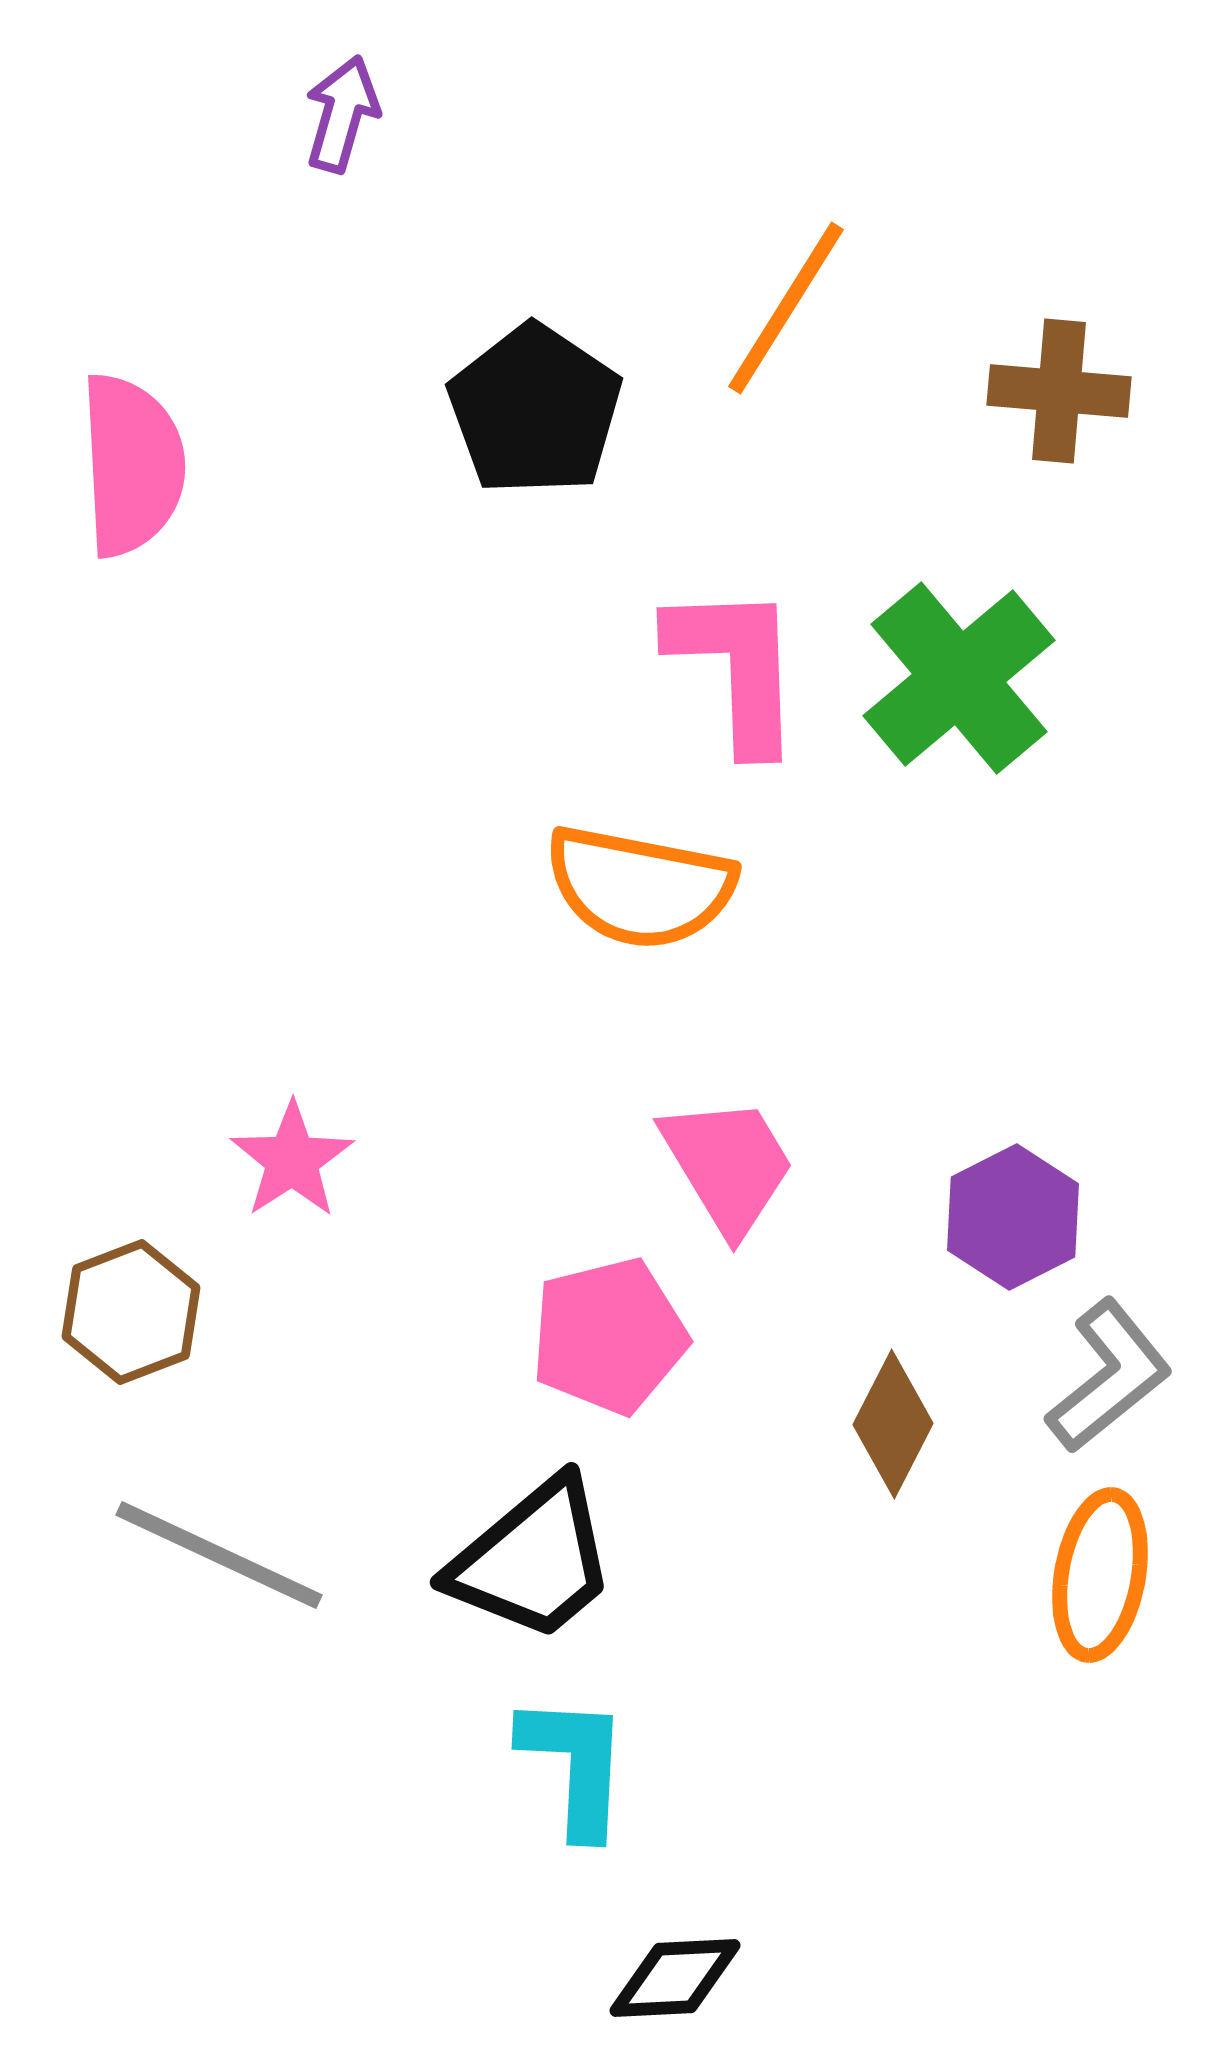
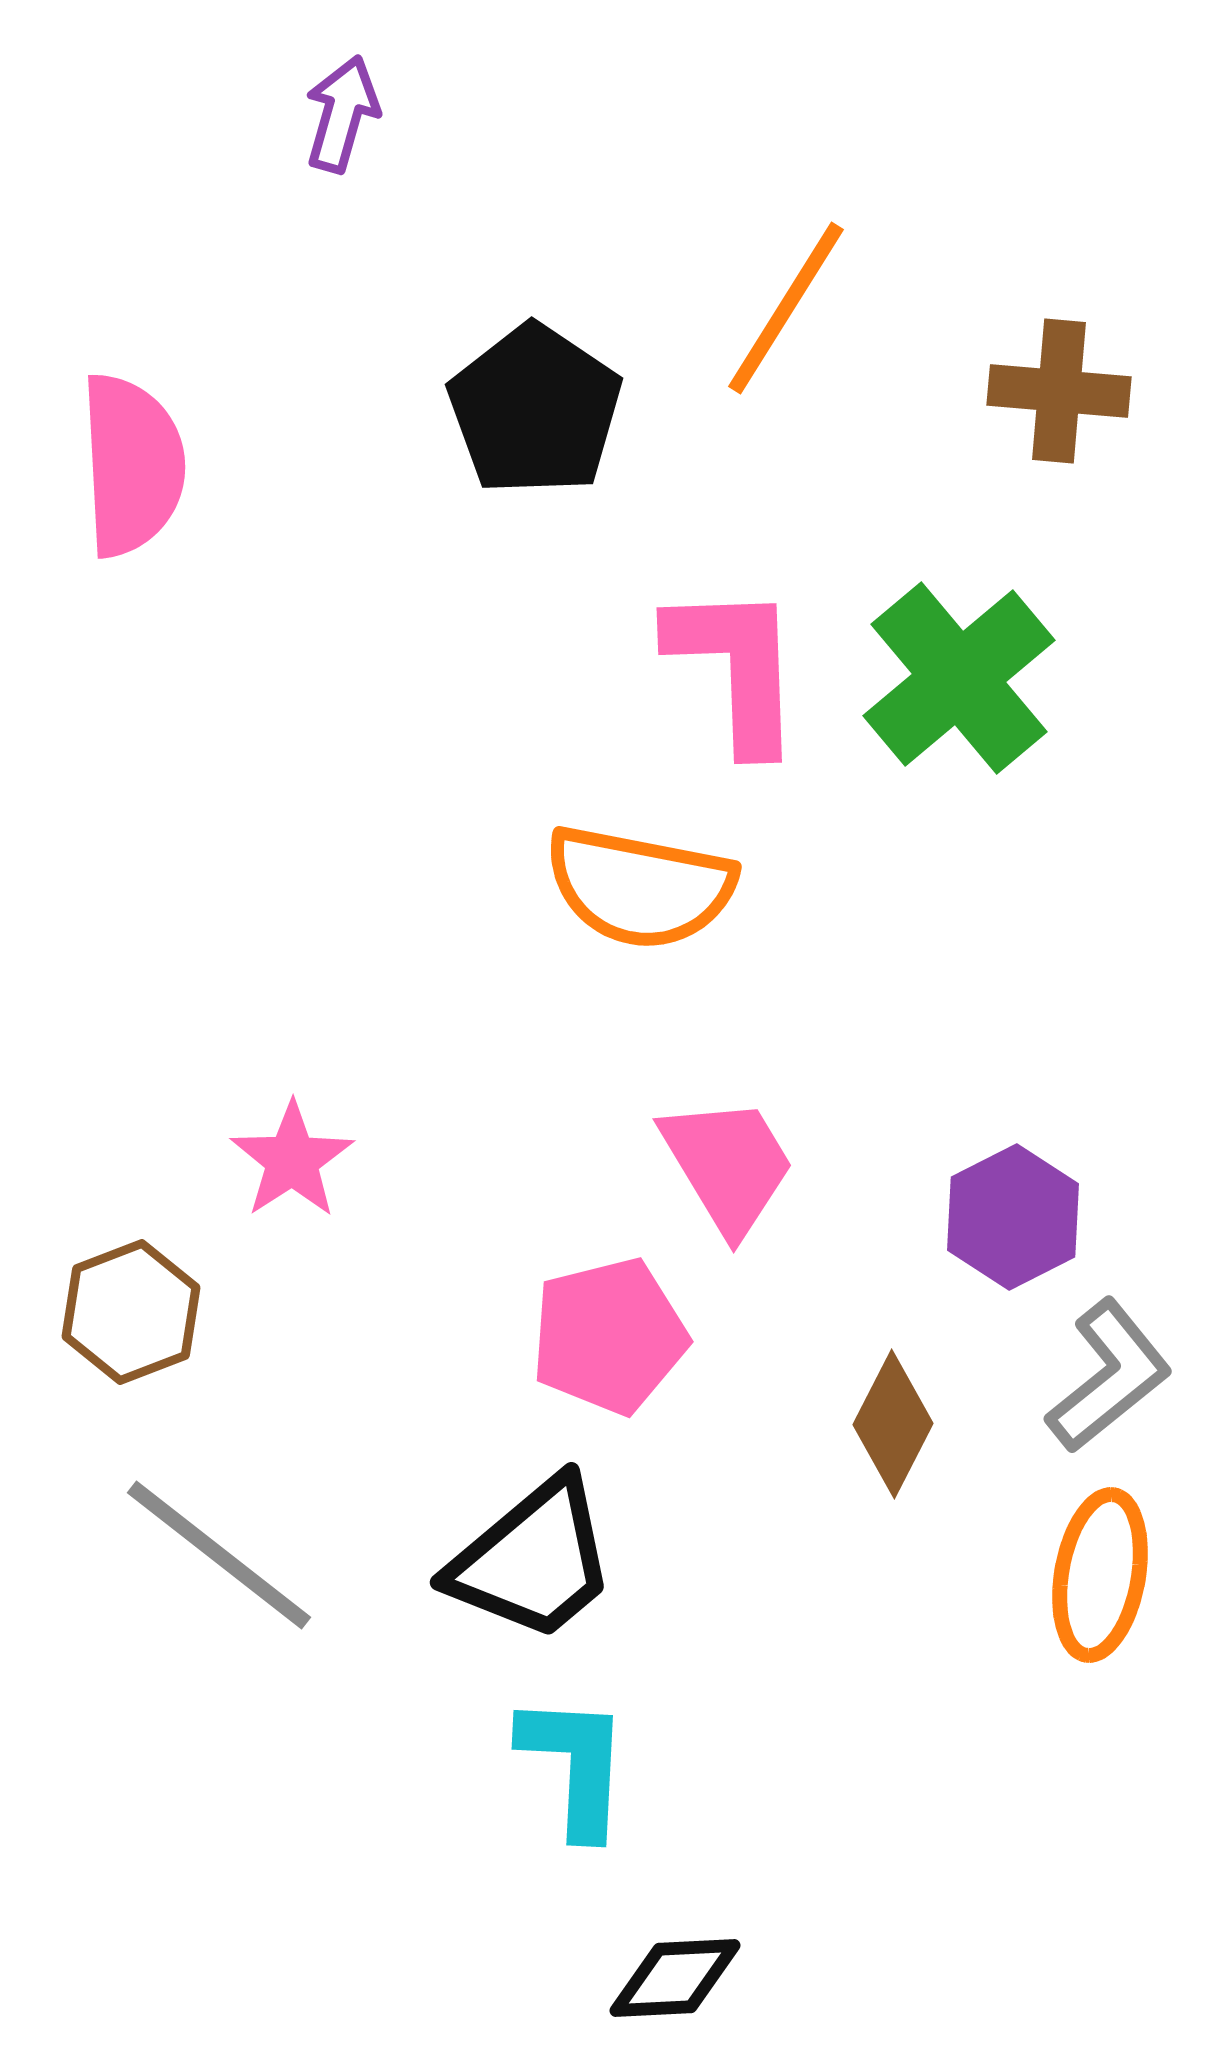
gray line: rotated 13 degrees clockwise
